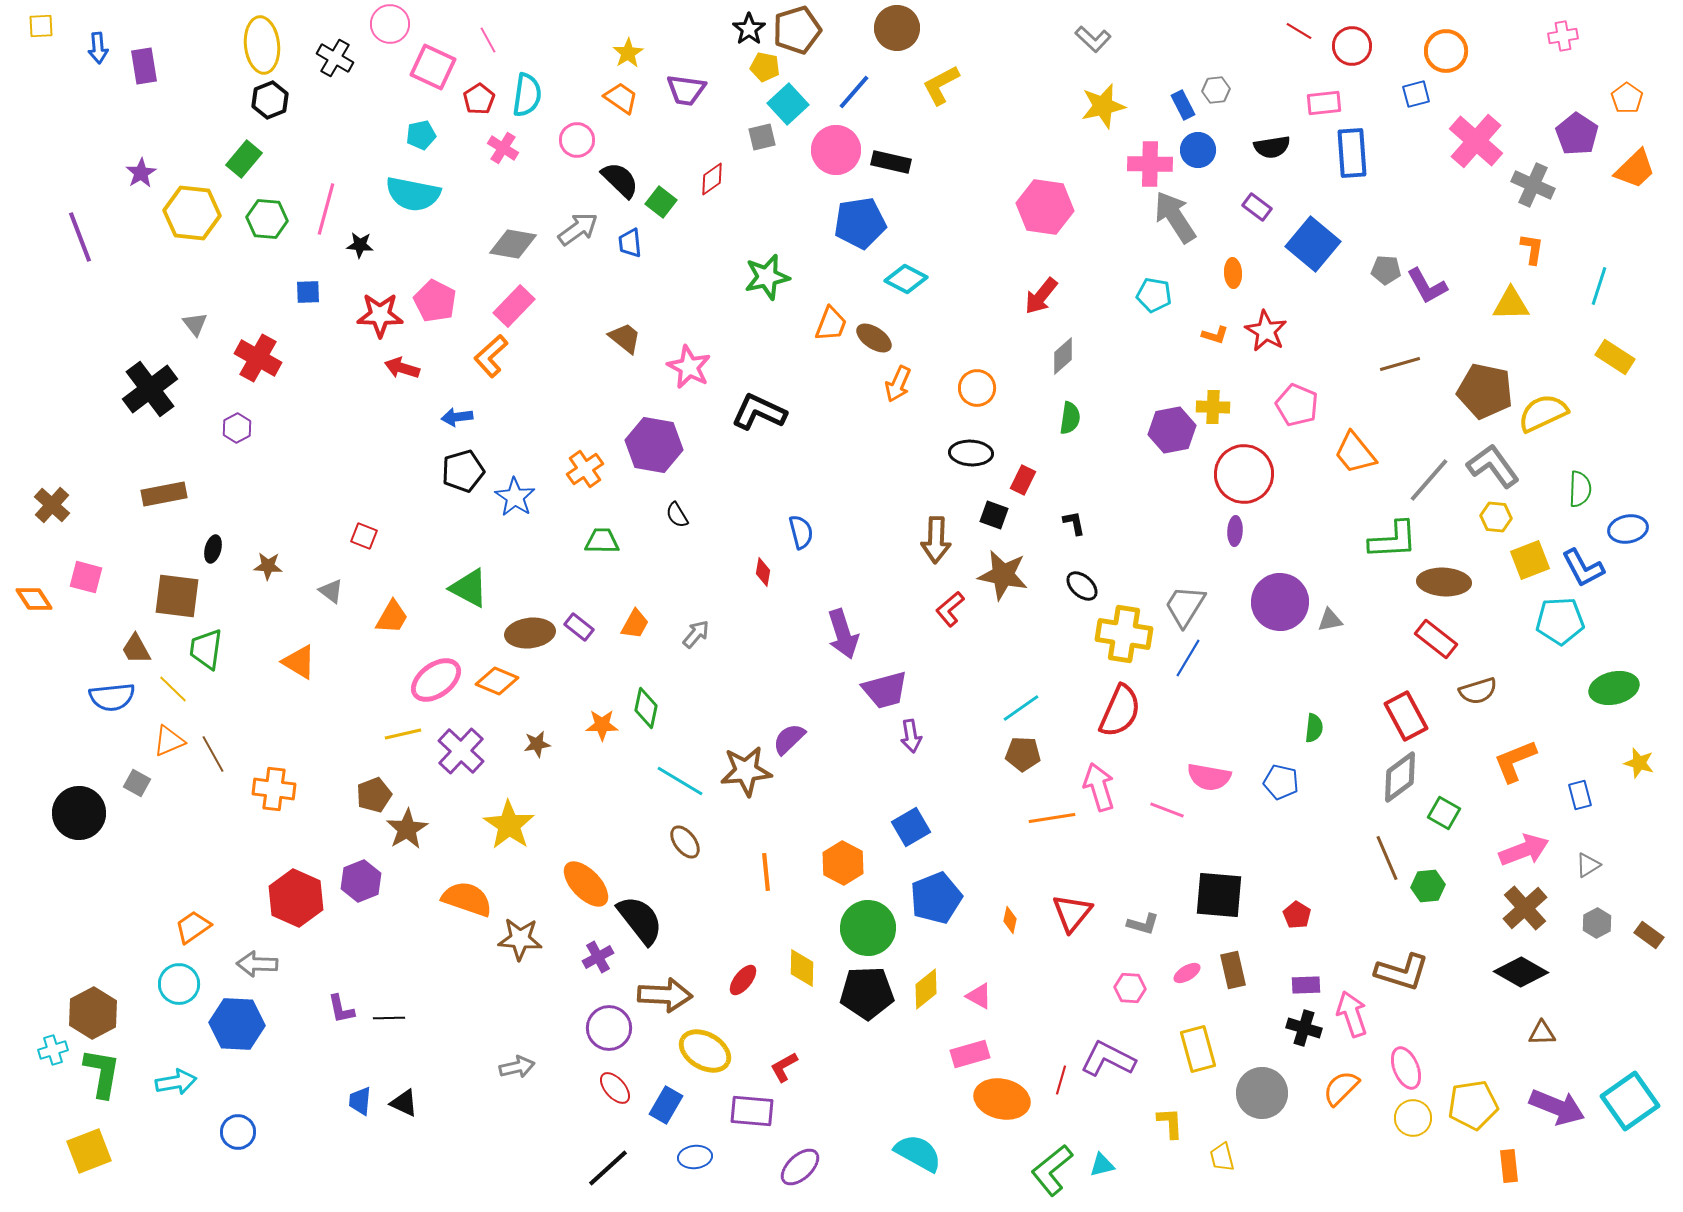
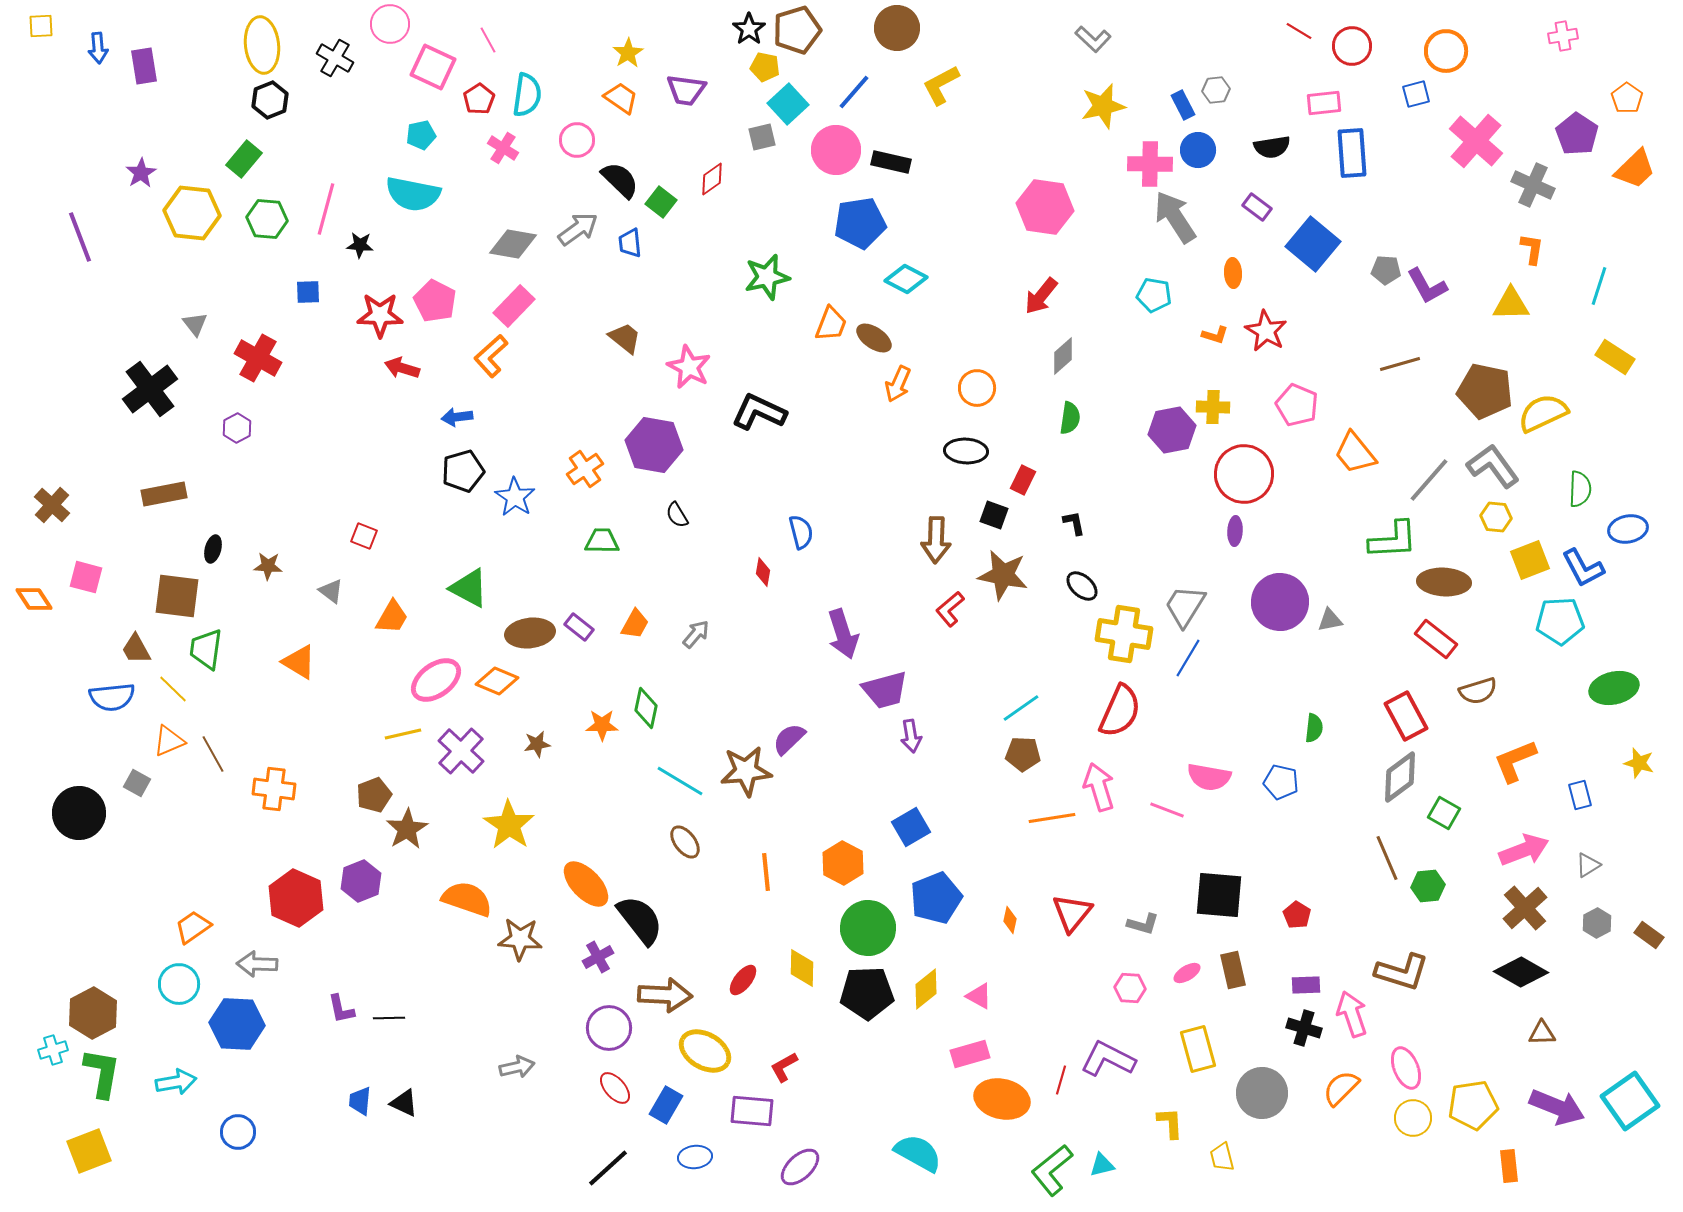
black ellipse at (971, 453): moved 5 px left, 2 px up
